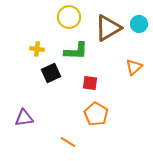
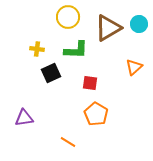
yellow circle: moved 1 px left
green L-shape: moved 1 px up
